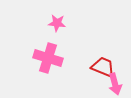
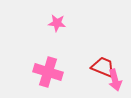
pink cross: moved 14 px down
pink arrow: moved 4 px up
